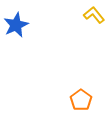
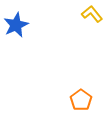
yellow L-shape: moved 2 px left, 1 px up
